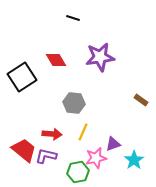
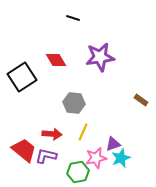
cyan star: moved 13 px left, 2 px up; rotated 12 degrees clockwise
